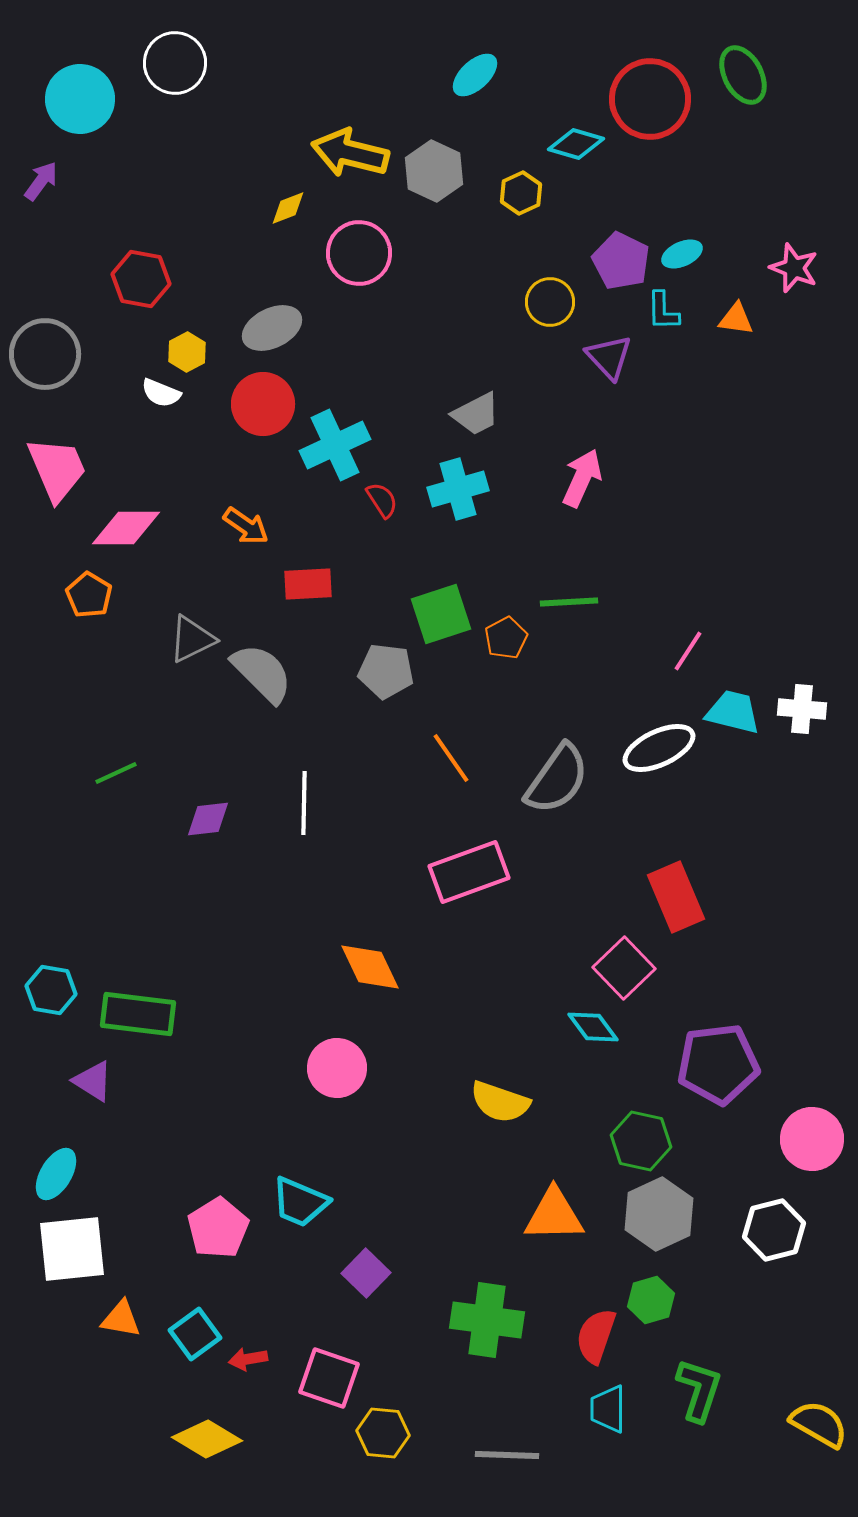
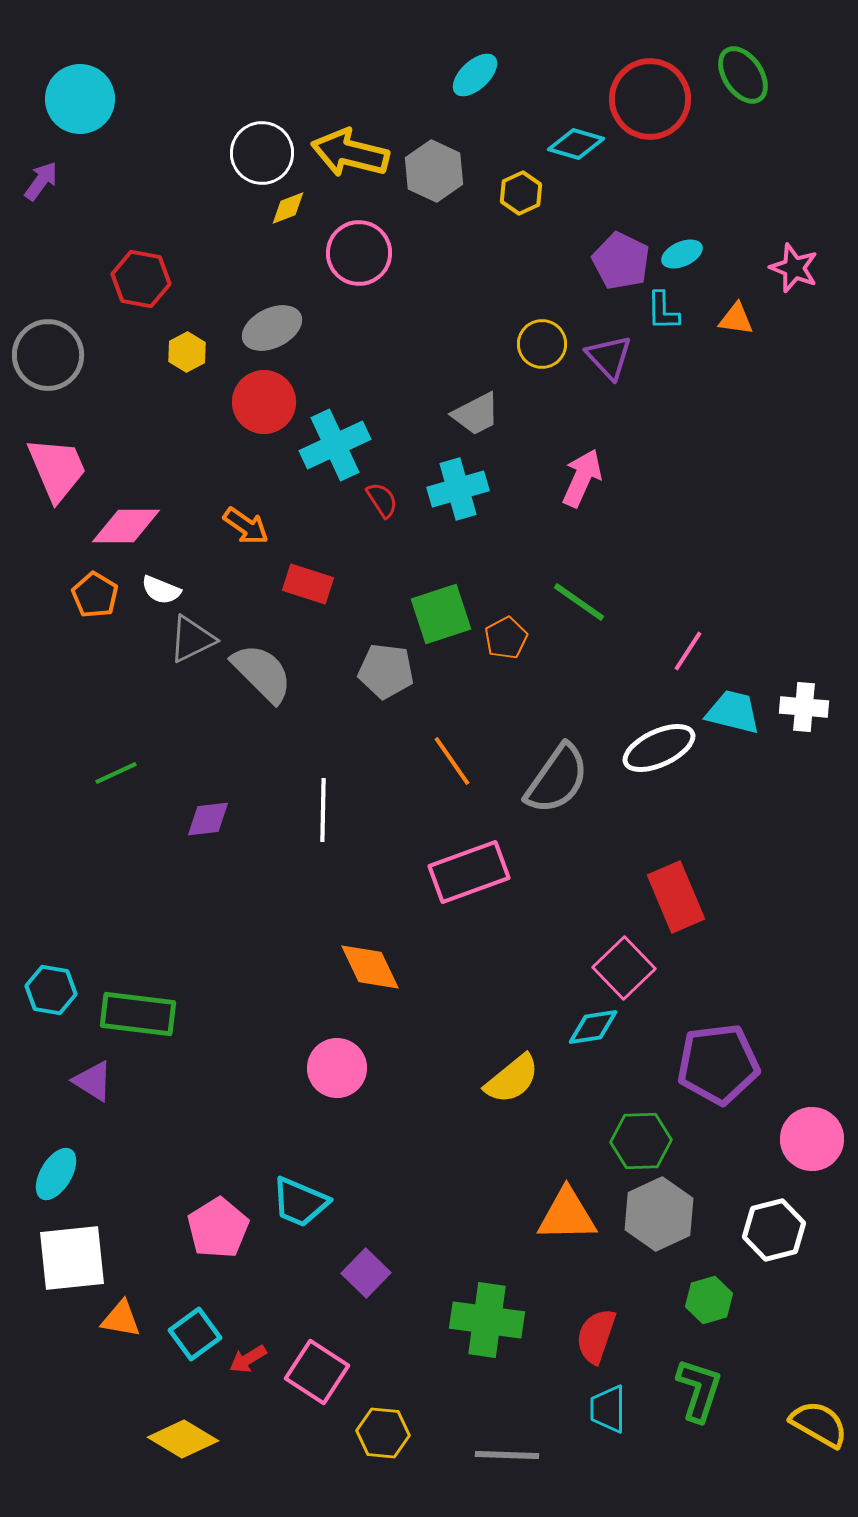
white circle at (175, 63): moved 87 px right, 90 px down
green ellipse at (743, 75): rotated 6 degrees counterclockwise
yellow circle at (550, 302): moved 8 px left, 42 px down
gray circle at (45, 354): moved 3 px right, 1 px down
white semicircle at (161, 393): moved 197 px down
red circle at (263, 404): moved 1 px right, 2 px up
pink diamond at (126, 528): moved 2 px up
red rectangle at (308, 584): rotated 21 degrees clockwise
orange pentagon at (89, 595): moved 6 px right
green line at (569, 602): moved 10 px right; rotated 38 degrees clockwise
white cross at (802, 709): moved 2 px right, 2 px up
orange line at (451, 758): moved 1 px right, 3 px down
white line at (304, 803): moved 19 px right, 7 px down
cyan diamond at (593, 1027): rotated 62 degrees counterclockwise
yellow semicircle at (500, 1102): moved 12 px right, 23 px up; rotated 58 degrees counterclockwise
green hexagon at (641, 1141): rotated 14 degrees counterclockwise
orange triangle at (554, 1215): moved 13 px right
white square at (72, 1249): moved 9 px down
green hexagon at (651, 1300): moved 58 px right
red arrow at (248, 1359): rotated 21 degrees counterclockwise
pink square at (329, 1378): moved 12 px left, 6 px up; rotated 14 degrees clockwise
yellow diamond at (207, 1439): moved 24 px left
